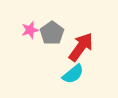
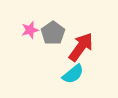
gray pentagon: moved 1 px right
